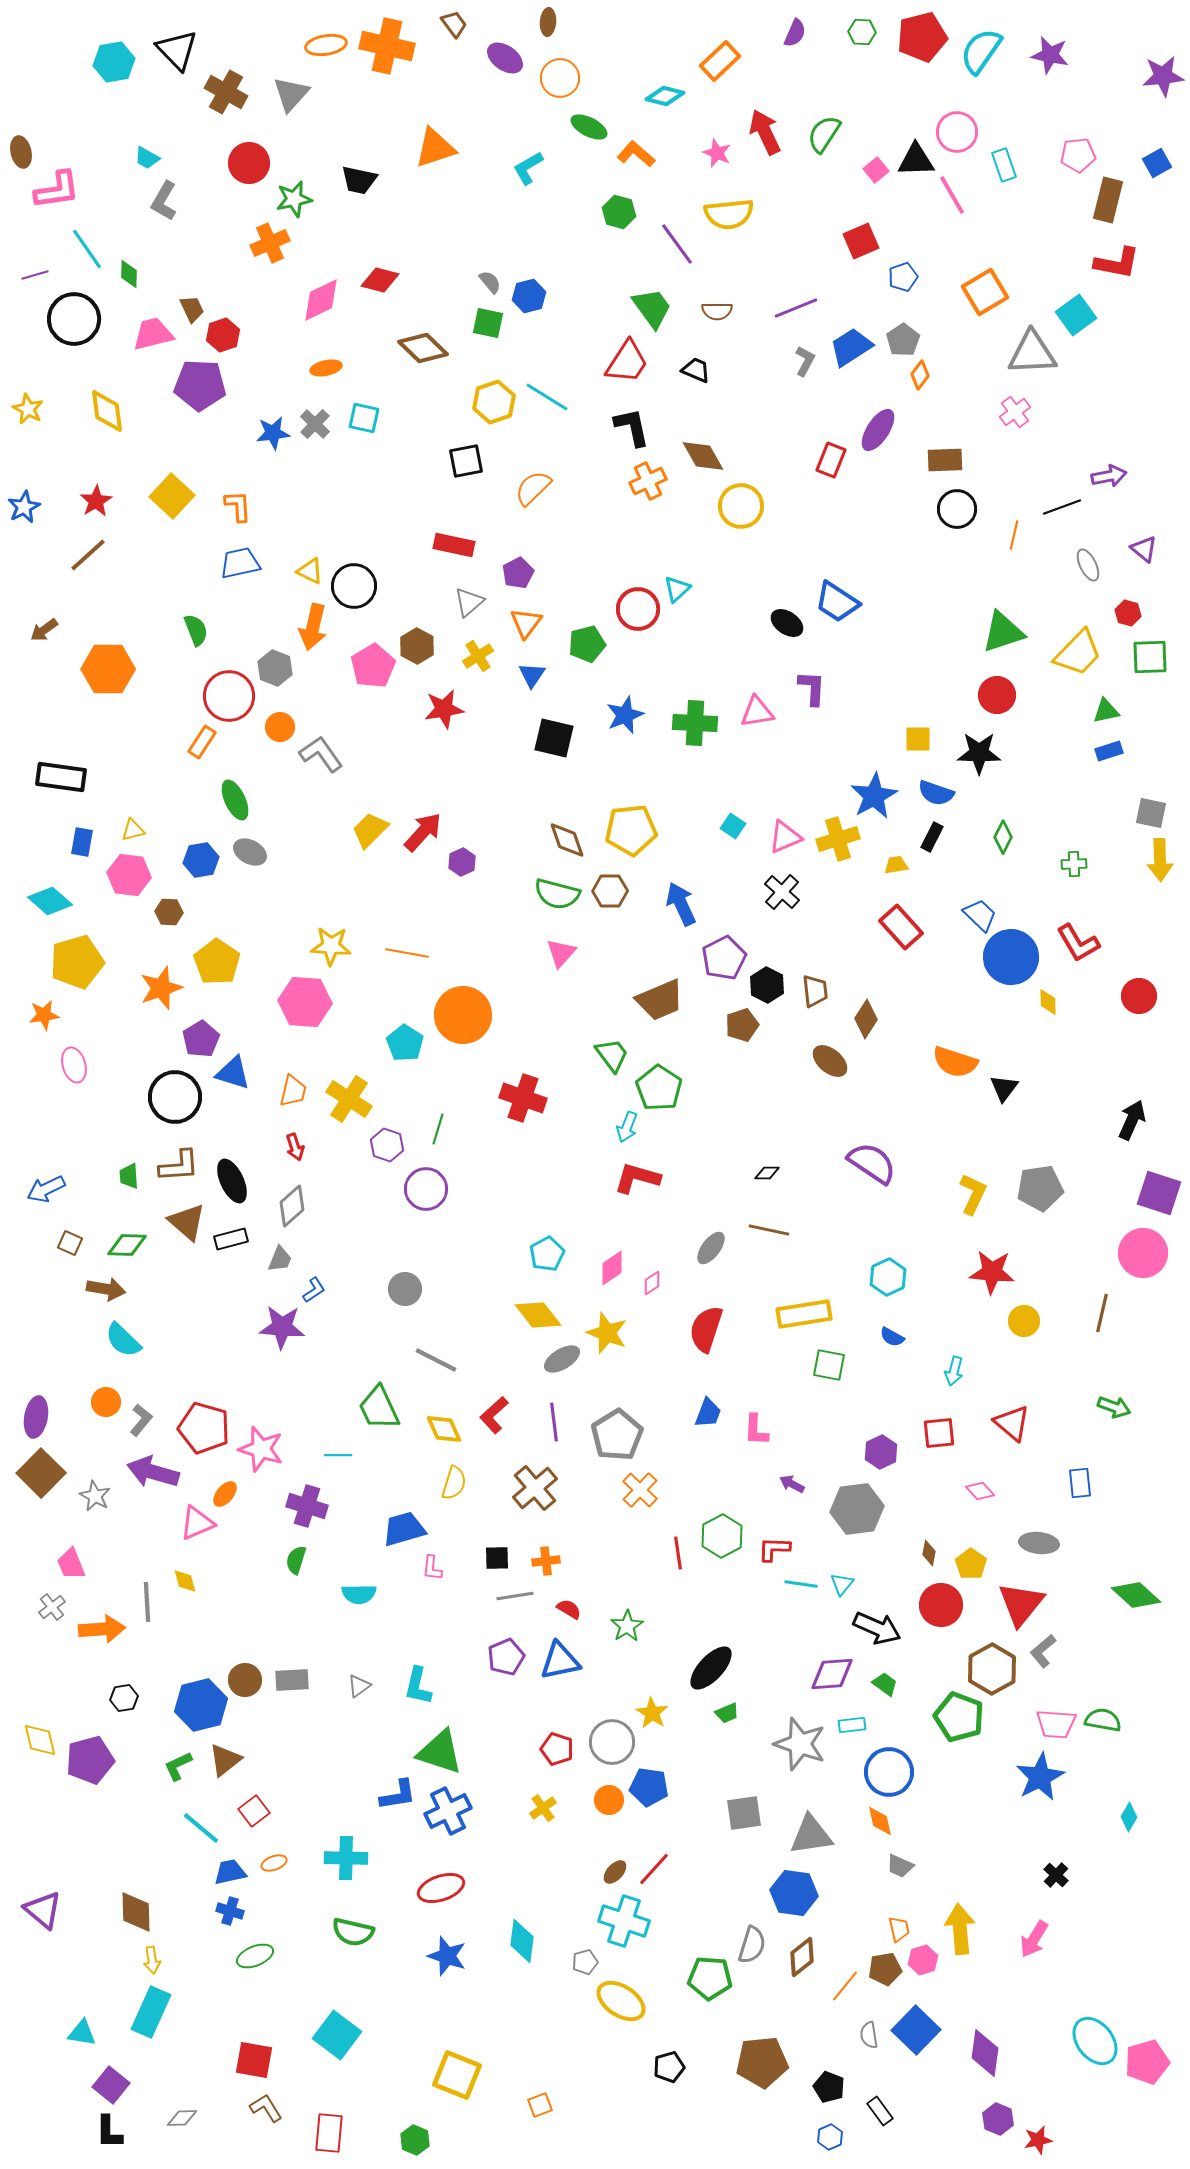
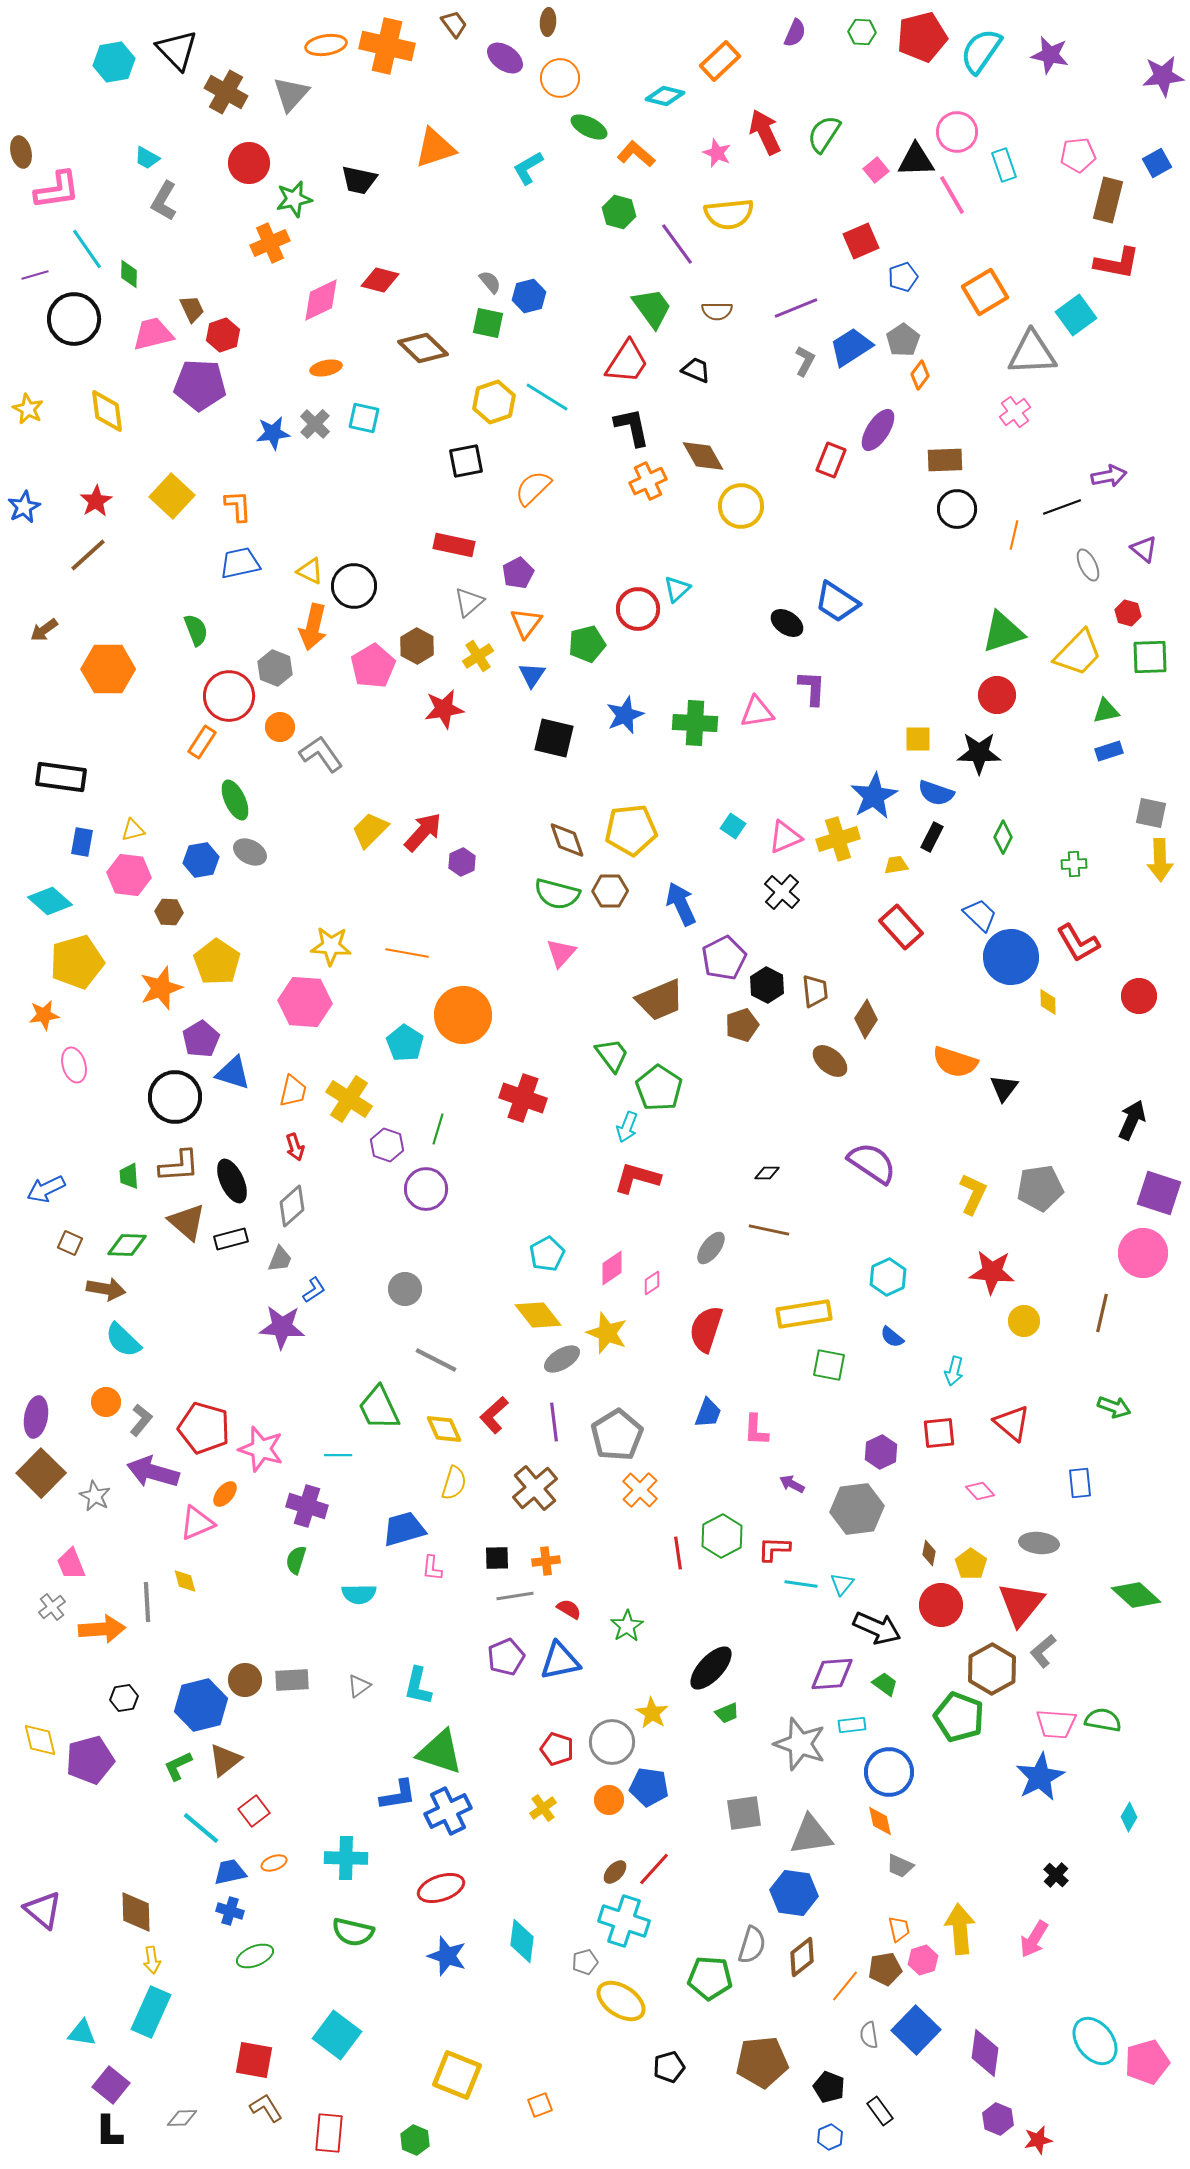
blue semicircle at (892, 1337): rotated 10 degrees clockwise
